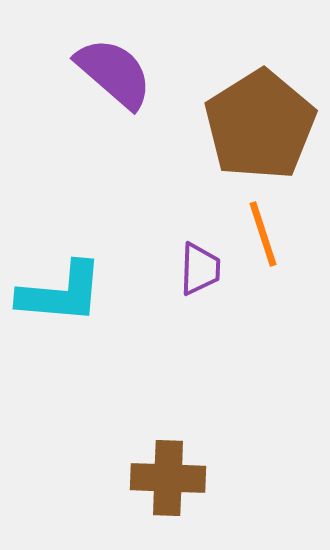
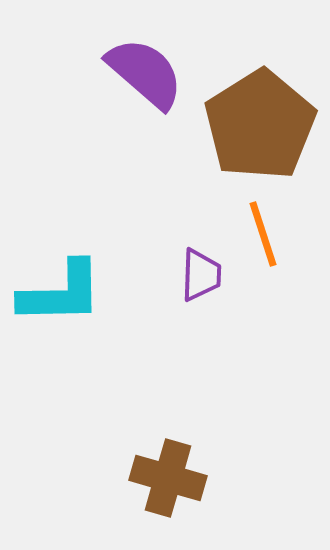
purple semicircle: moved 31 px right
purple trapezoid: moved 1 px right, 6 px down
cyan L-shape: rotated 6 degrees counterclockwise
brown cross: rotated 14 degrees clockwise
